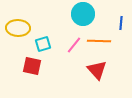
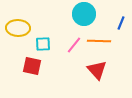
cyan circle: moved 1 px right
blue line: rotated 16 degrees clockwise
cyan square: rotated 14 degrees clockwise
